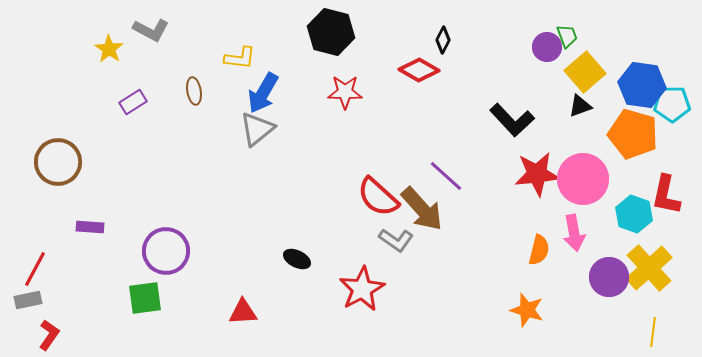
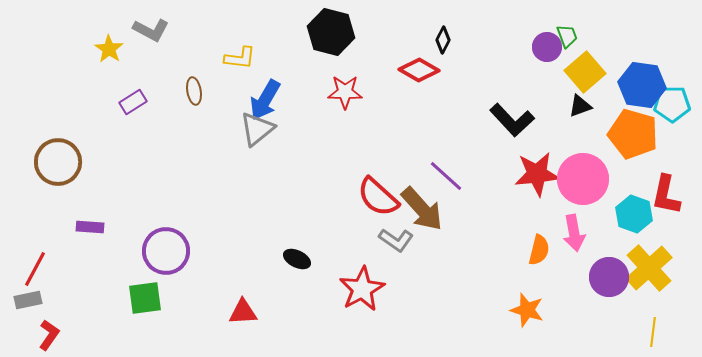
blue arrow at (263, 93): moved 2 px right, 7 px down
